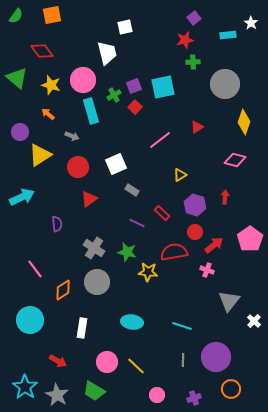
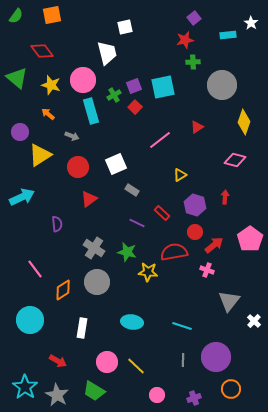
gray circle at (225, 84): moved 3 px left, 1 px down
